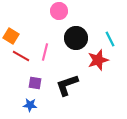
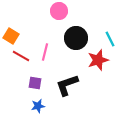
blue star: moved 8 px right, 1 px down; rotated 16 degrees counterclockwise
